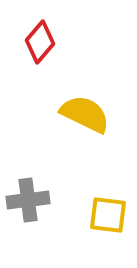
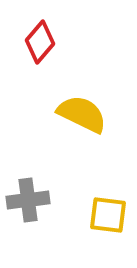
yellow semicircle: moved 3 px left
